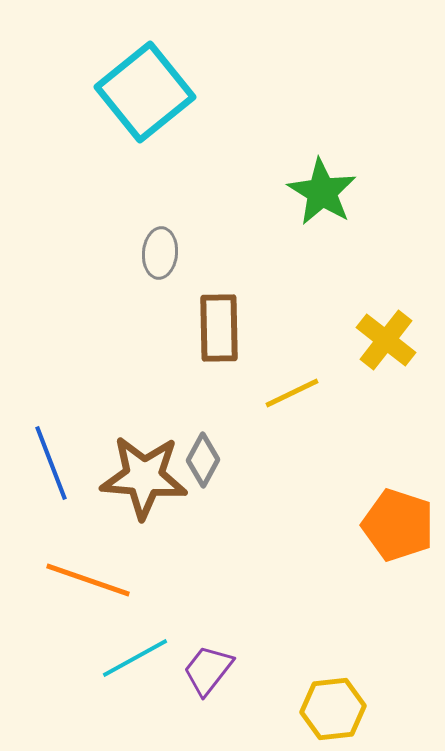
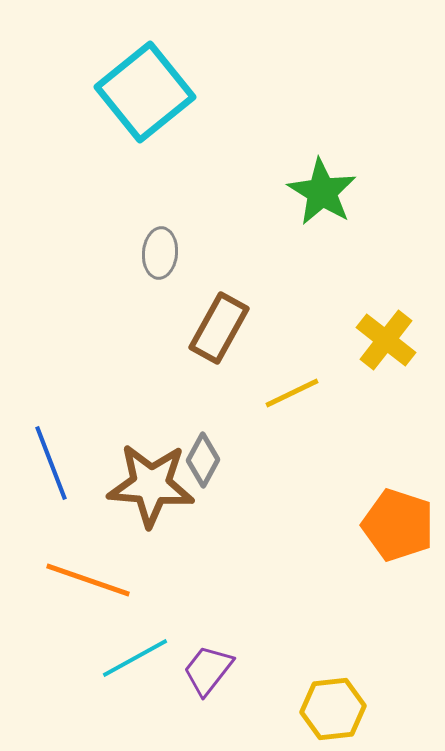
brown rectangle: rotated 30 degrees clockwise
brown star: moved 7 px right, 8 px down
